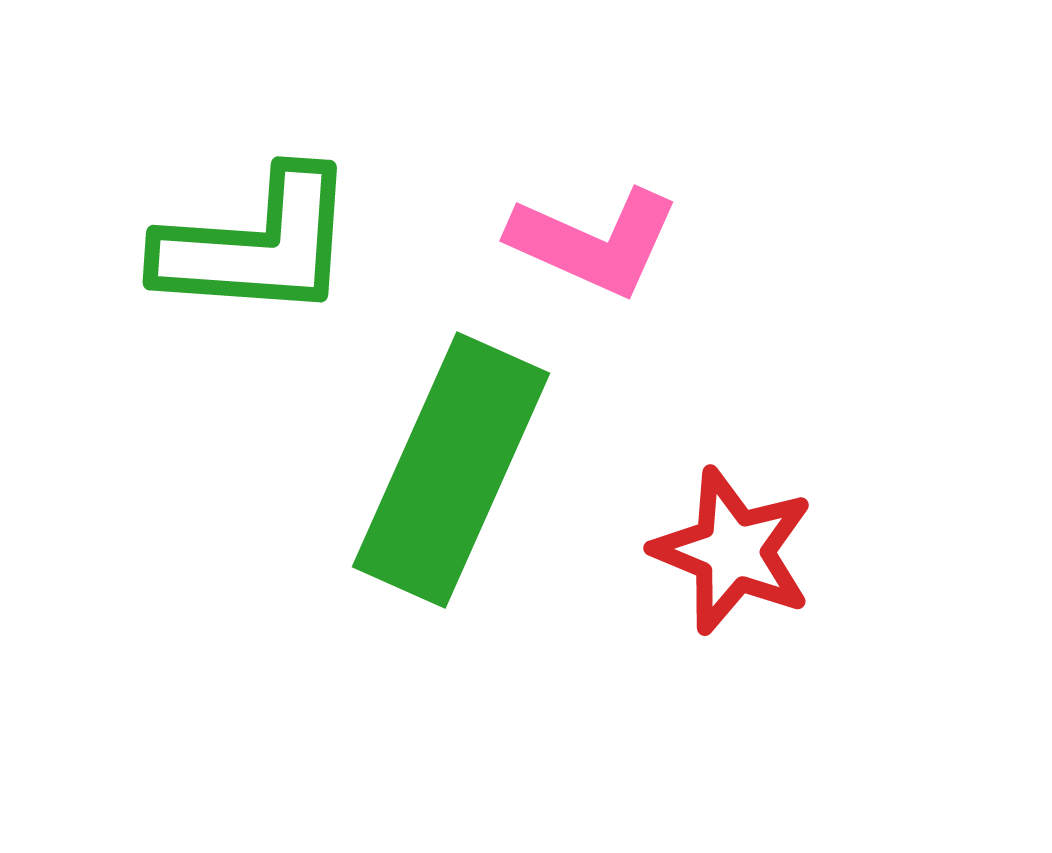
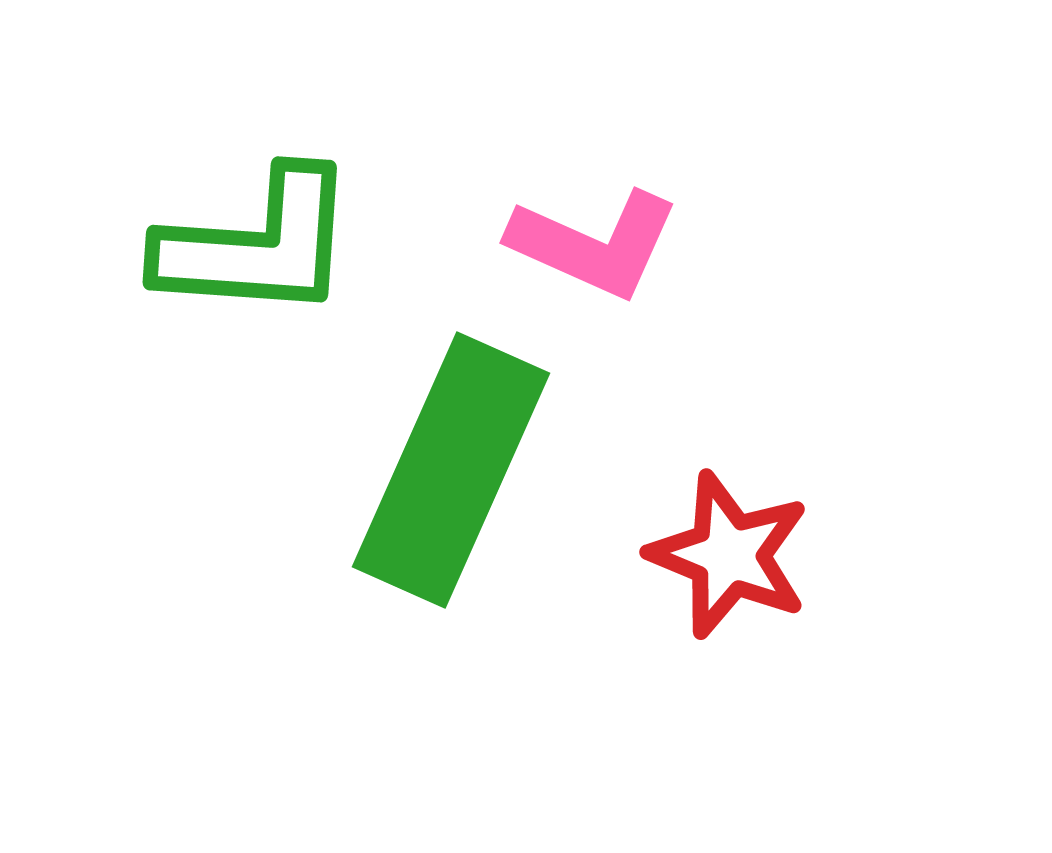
pink L-shape: moved 2 px down
red star: moved 4 px left, 4 px down
